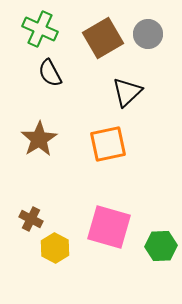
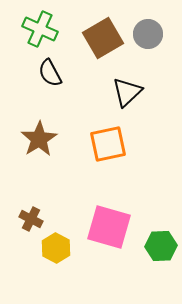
yellow hexagon: moved 1 px right
